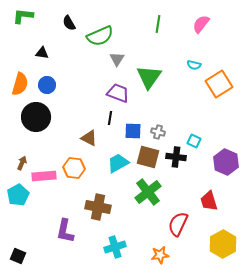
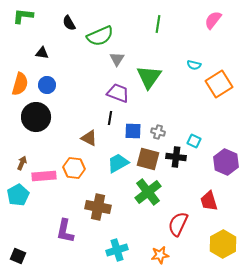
pink semicircle: moved 12 px right, 4 px up
brown square: moved 2 px down
cyan cross: moved 2 px right, 3 px down
